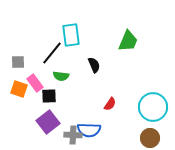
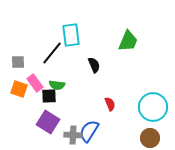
green semicircle: moved 4 px left, 9 px down
red semicircle: rotated 56 degrees counterclockwise
purple square: rotated 20 degrees counterclockwise
blue semicircle: moved 1 px down; rotated 120 degrees clockwise
